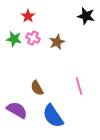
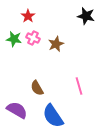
brown star: moved 1 px left, 2 px down
